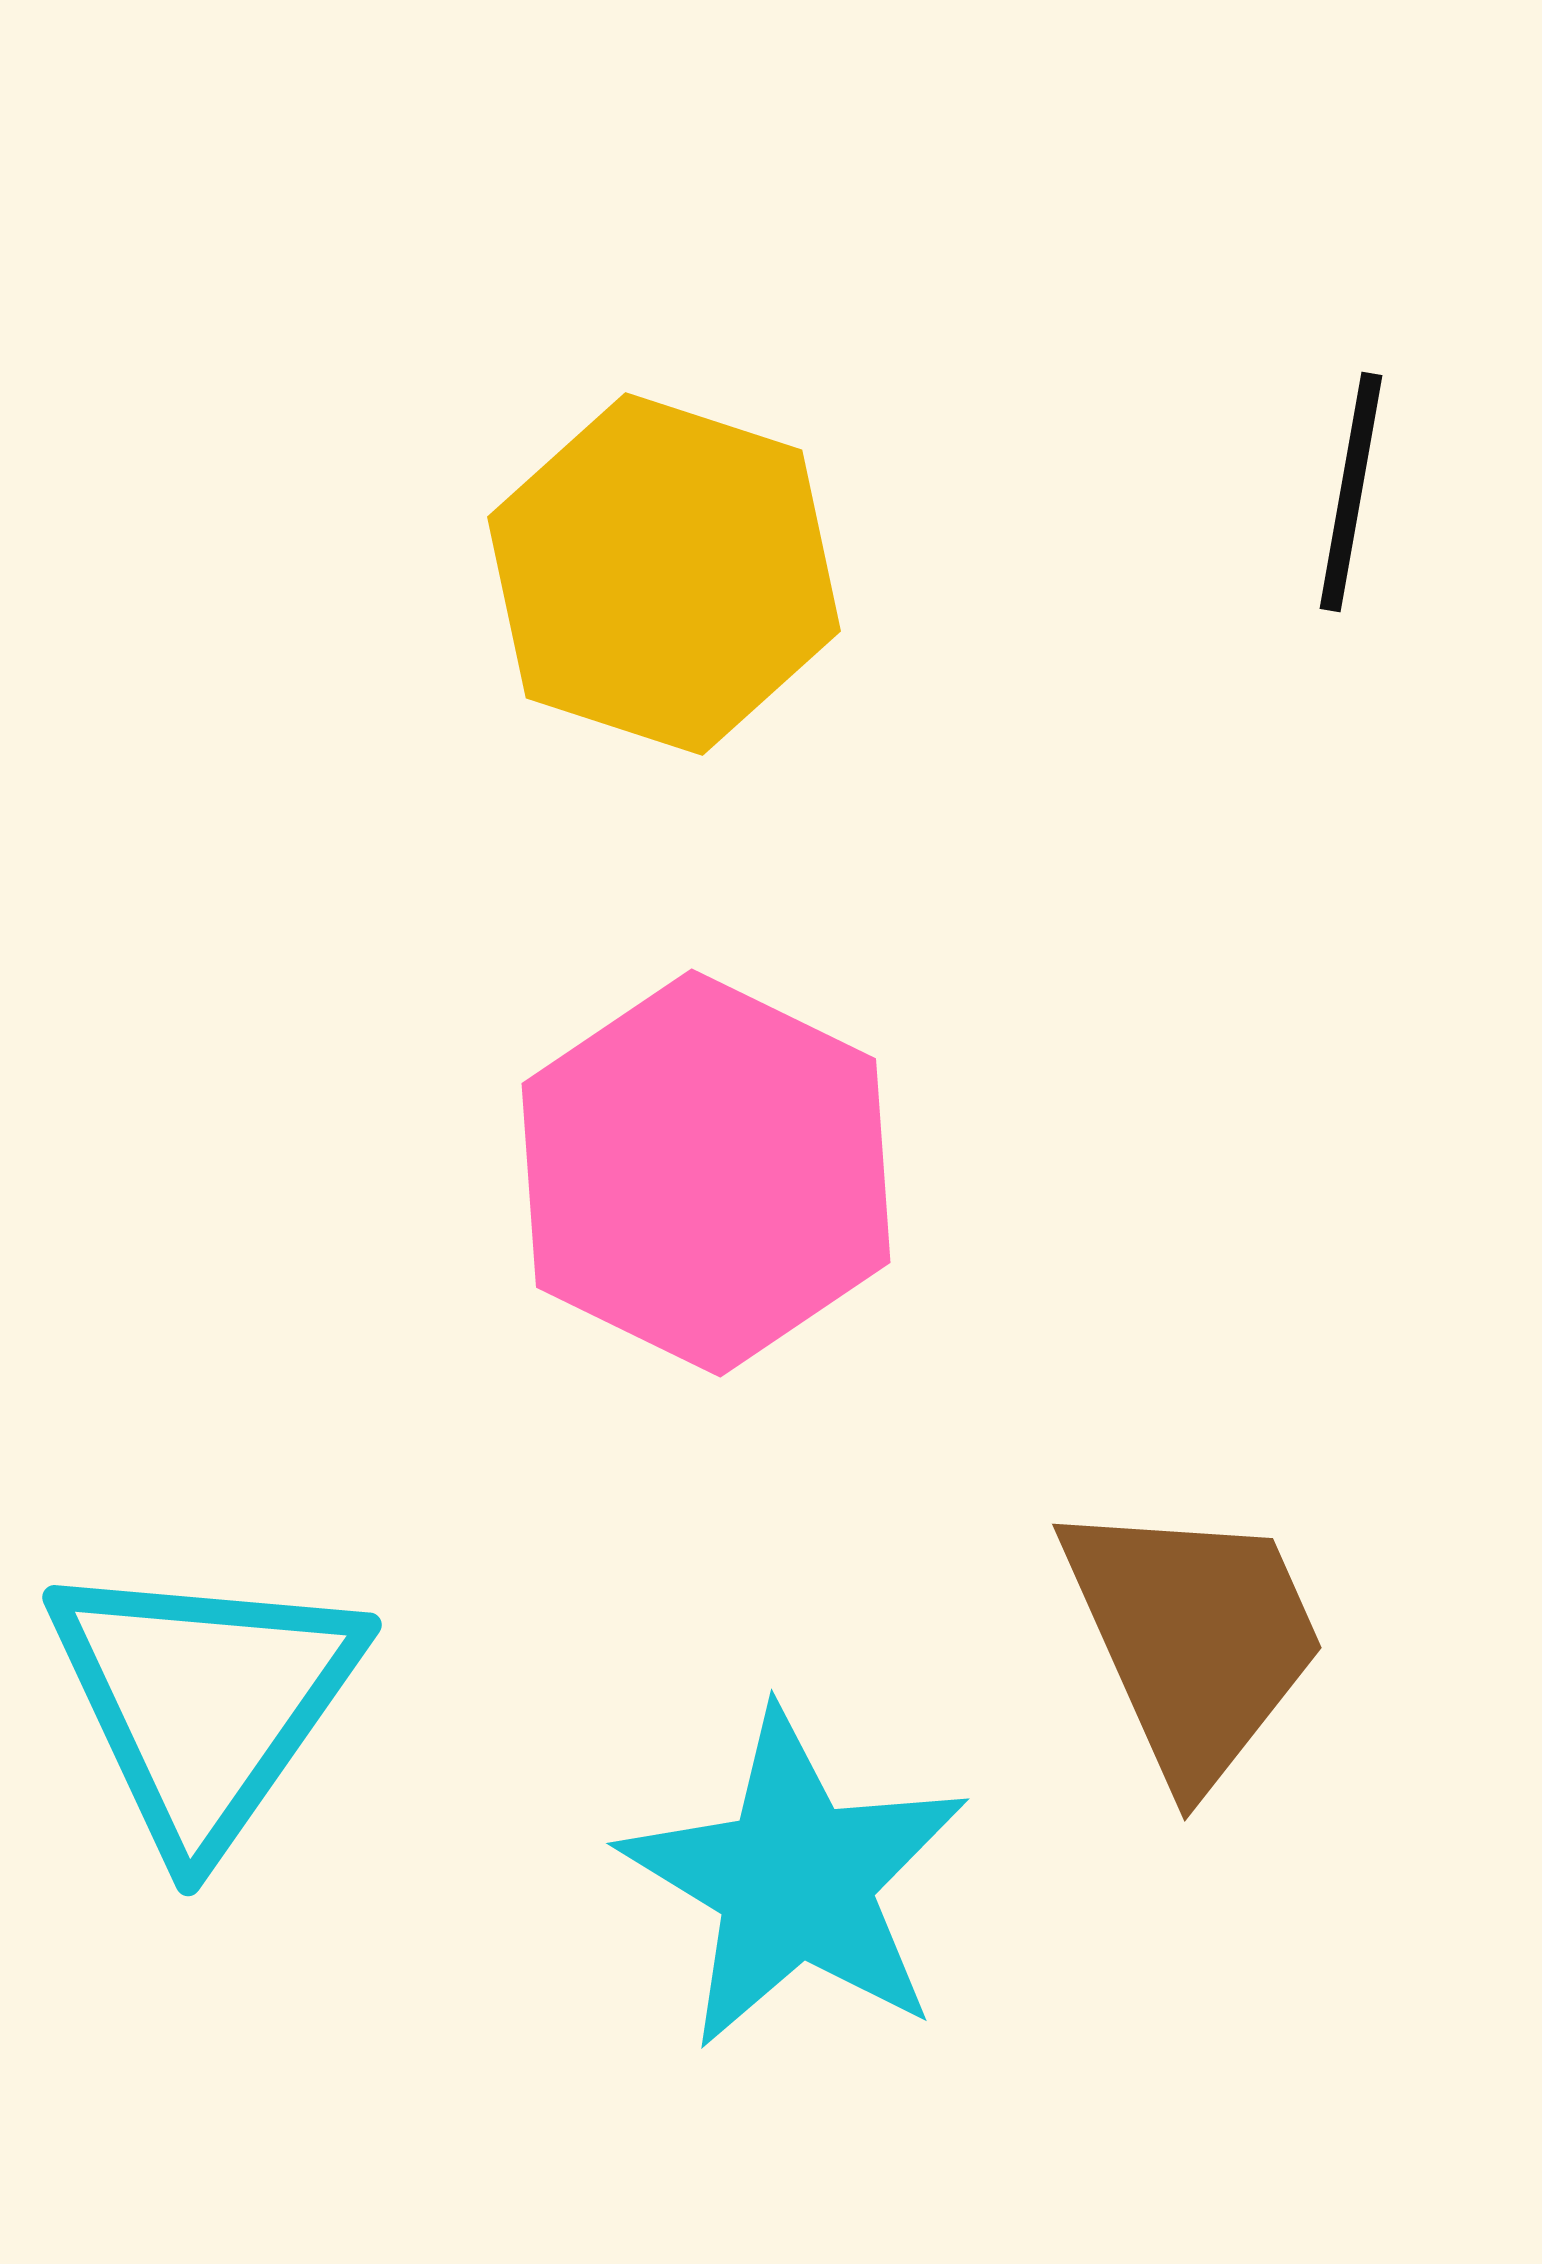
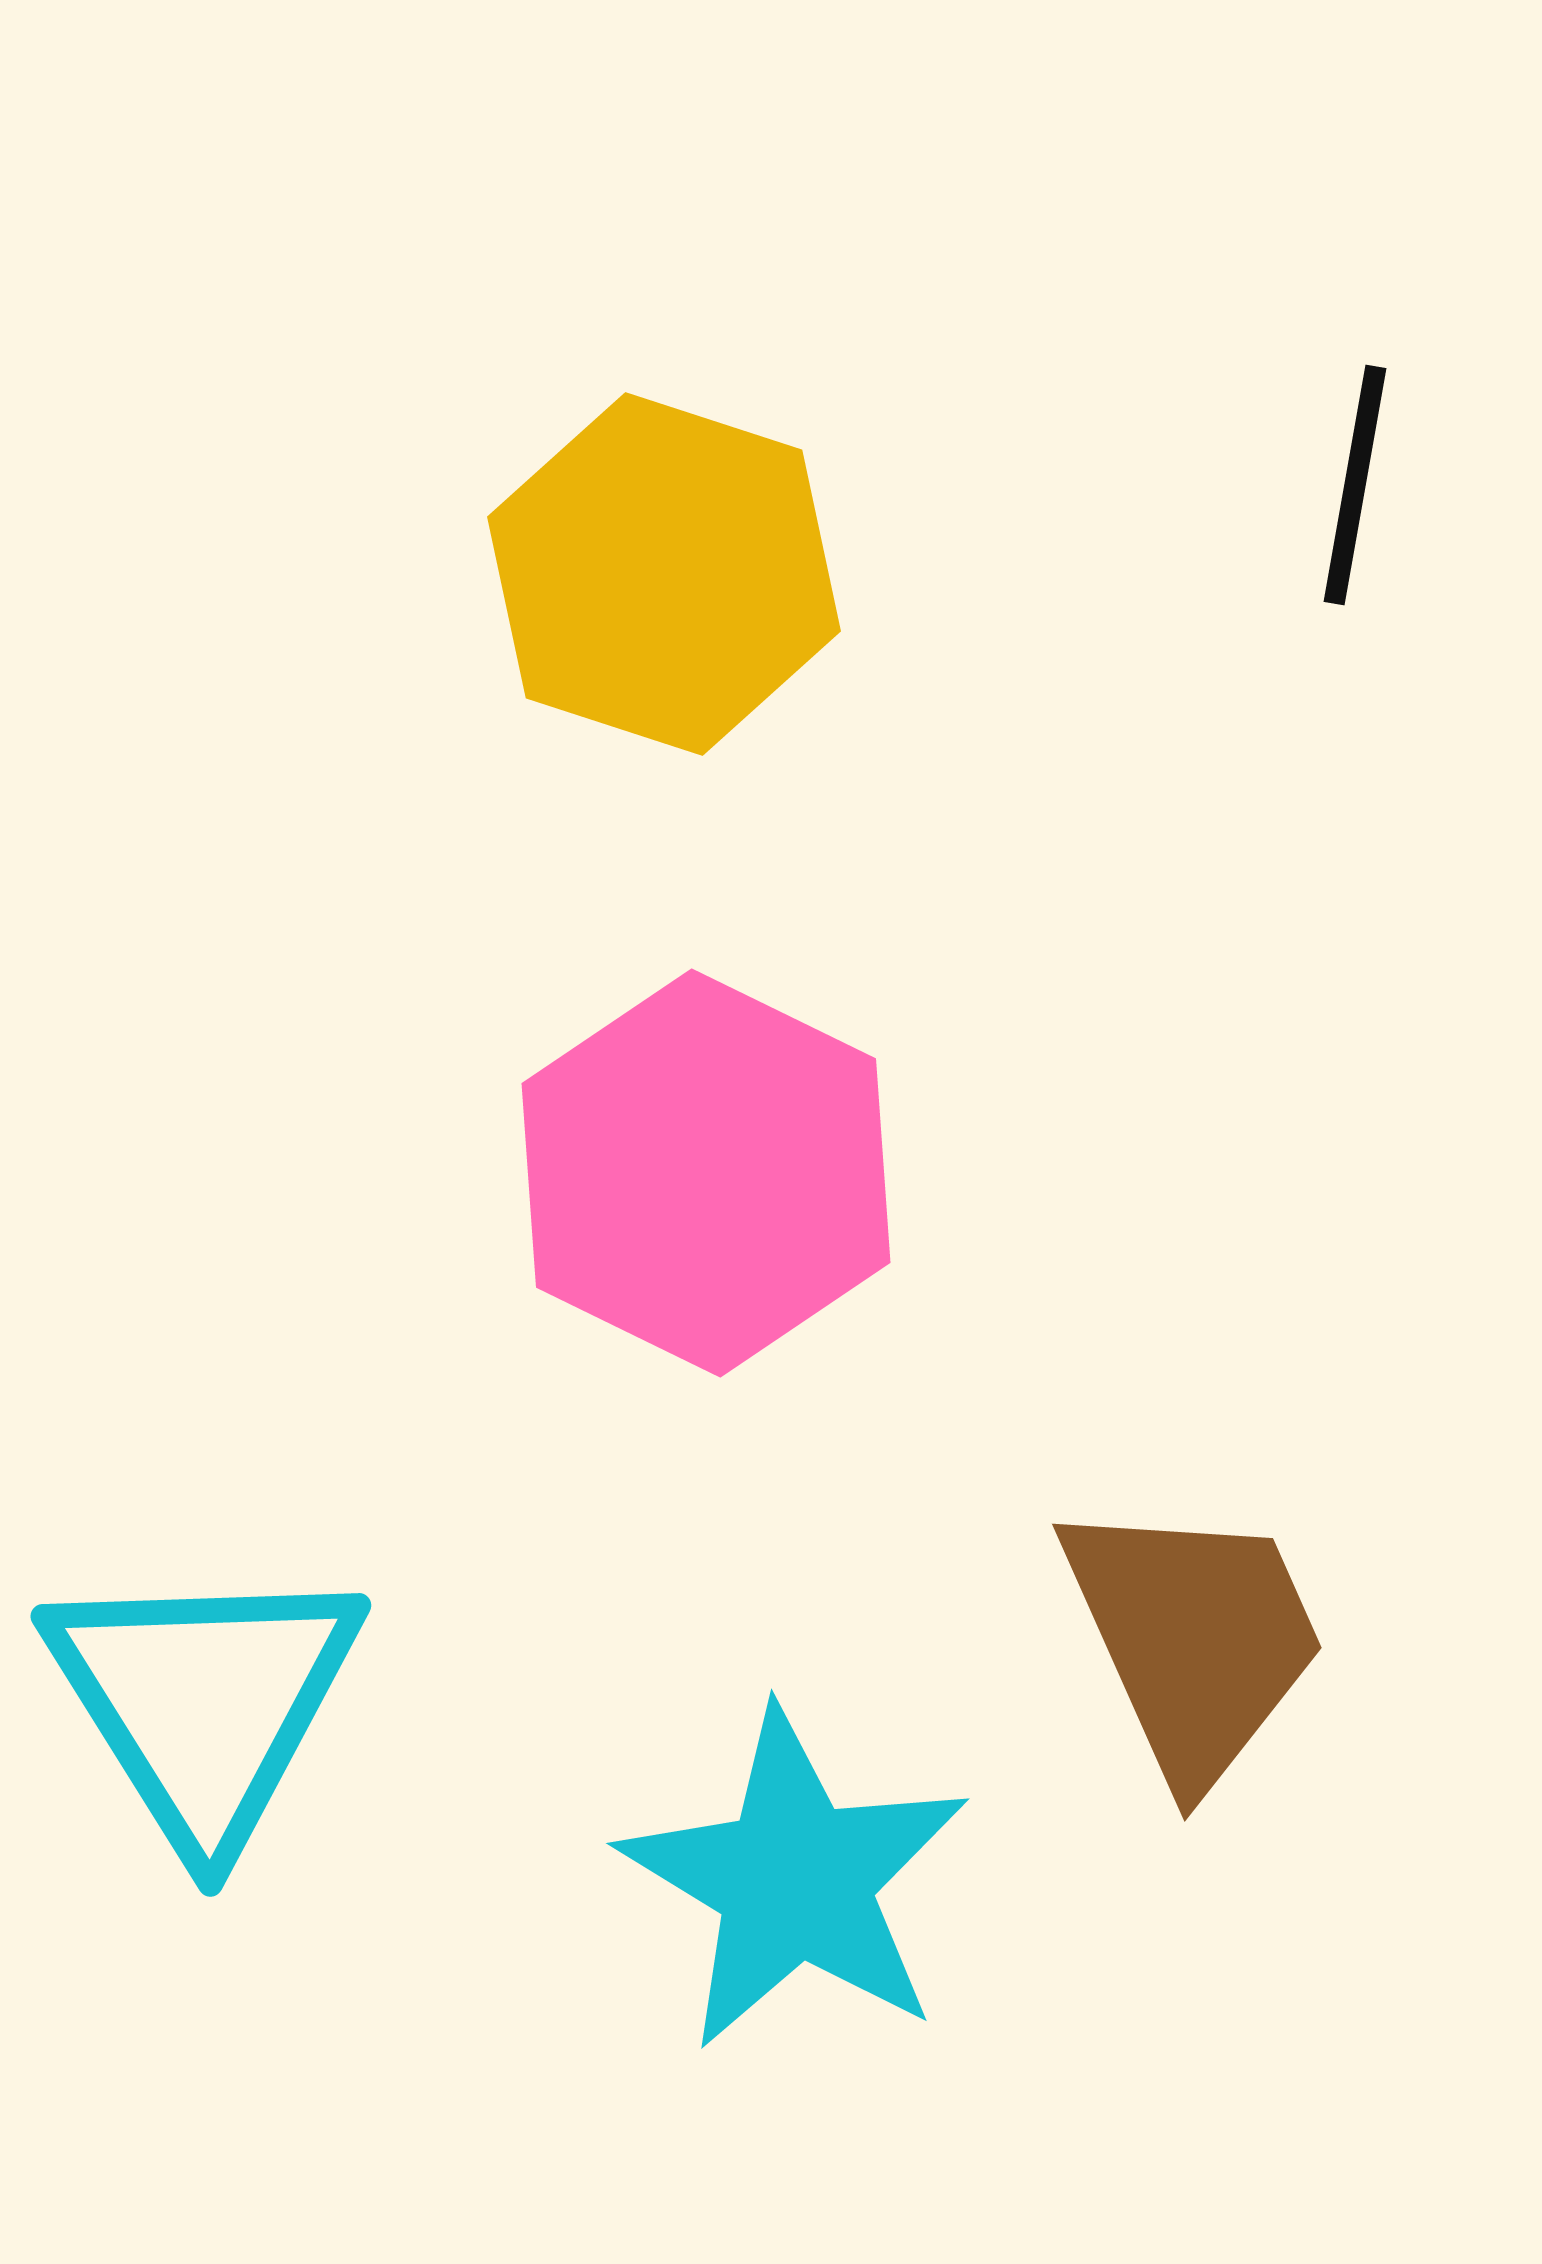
black line: moved 4 px right, 7 px up
cyan triangle: rotated 7 degrees counterclockwise
